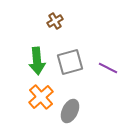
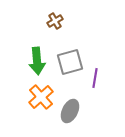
purple line: moved 13 px left, 10 px down; rotated 72 degrees clockwise
